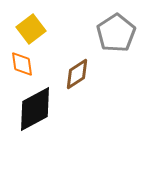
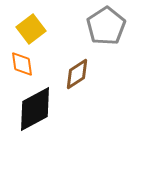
gray pentagon: moved 10 px left, 7 px up
